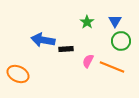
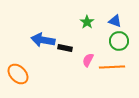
blue triangle: rotated 40 degrees counterclockwise
green circle: moved 2 px left
black rectangle: moved 1 px left, 1 px up; rotated 16 degrees clockwise
pink semicircle: moved 1 px up
orange line: rotated 25 degrees counterclockwise
orange ellipse: rotated 20 degrees clockwise
